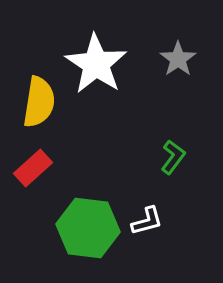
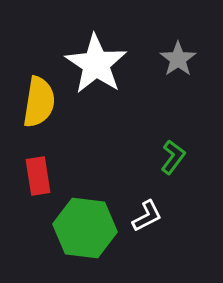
red rectangle: moved 5 px right, 8 px down; rotated 57 degrees counterclockwise
white L-shape: moved 5 px up; rotated 12 degrees counterclockwise
green hexagon: moved 3 px left
